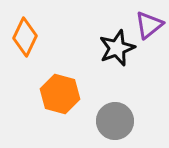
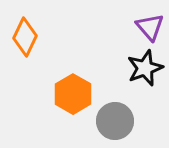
purple triangle: moved 1 px right, 2 px down; rotated 32 degrees counterclockwise
black star: moved 28 px right, 20 px down
orange hexagon: moved 13 px right; rotated 15 degrees clockwise
